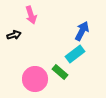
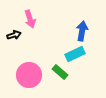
pink arrow: moved 1 px left, 4 px down
blue arrow: rotated 18 degrees counterclockwise
cyan rectangle: rotated 12 degrees clockwise
pink circle: moved 6 px left, 4 px up
